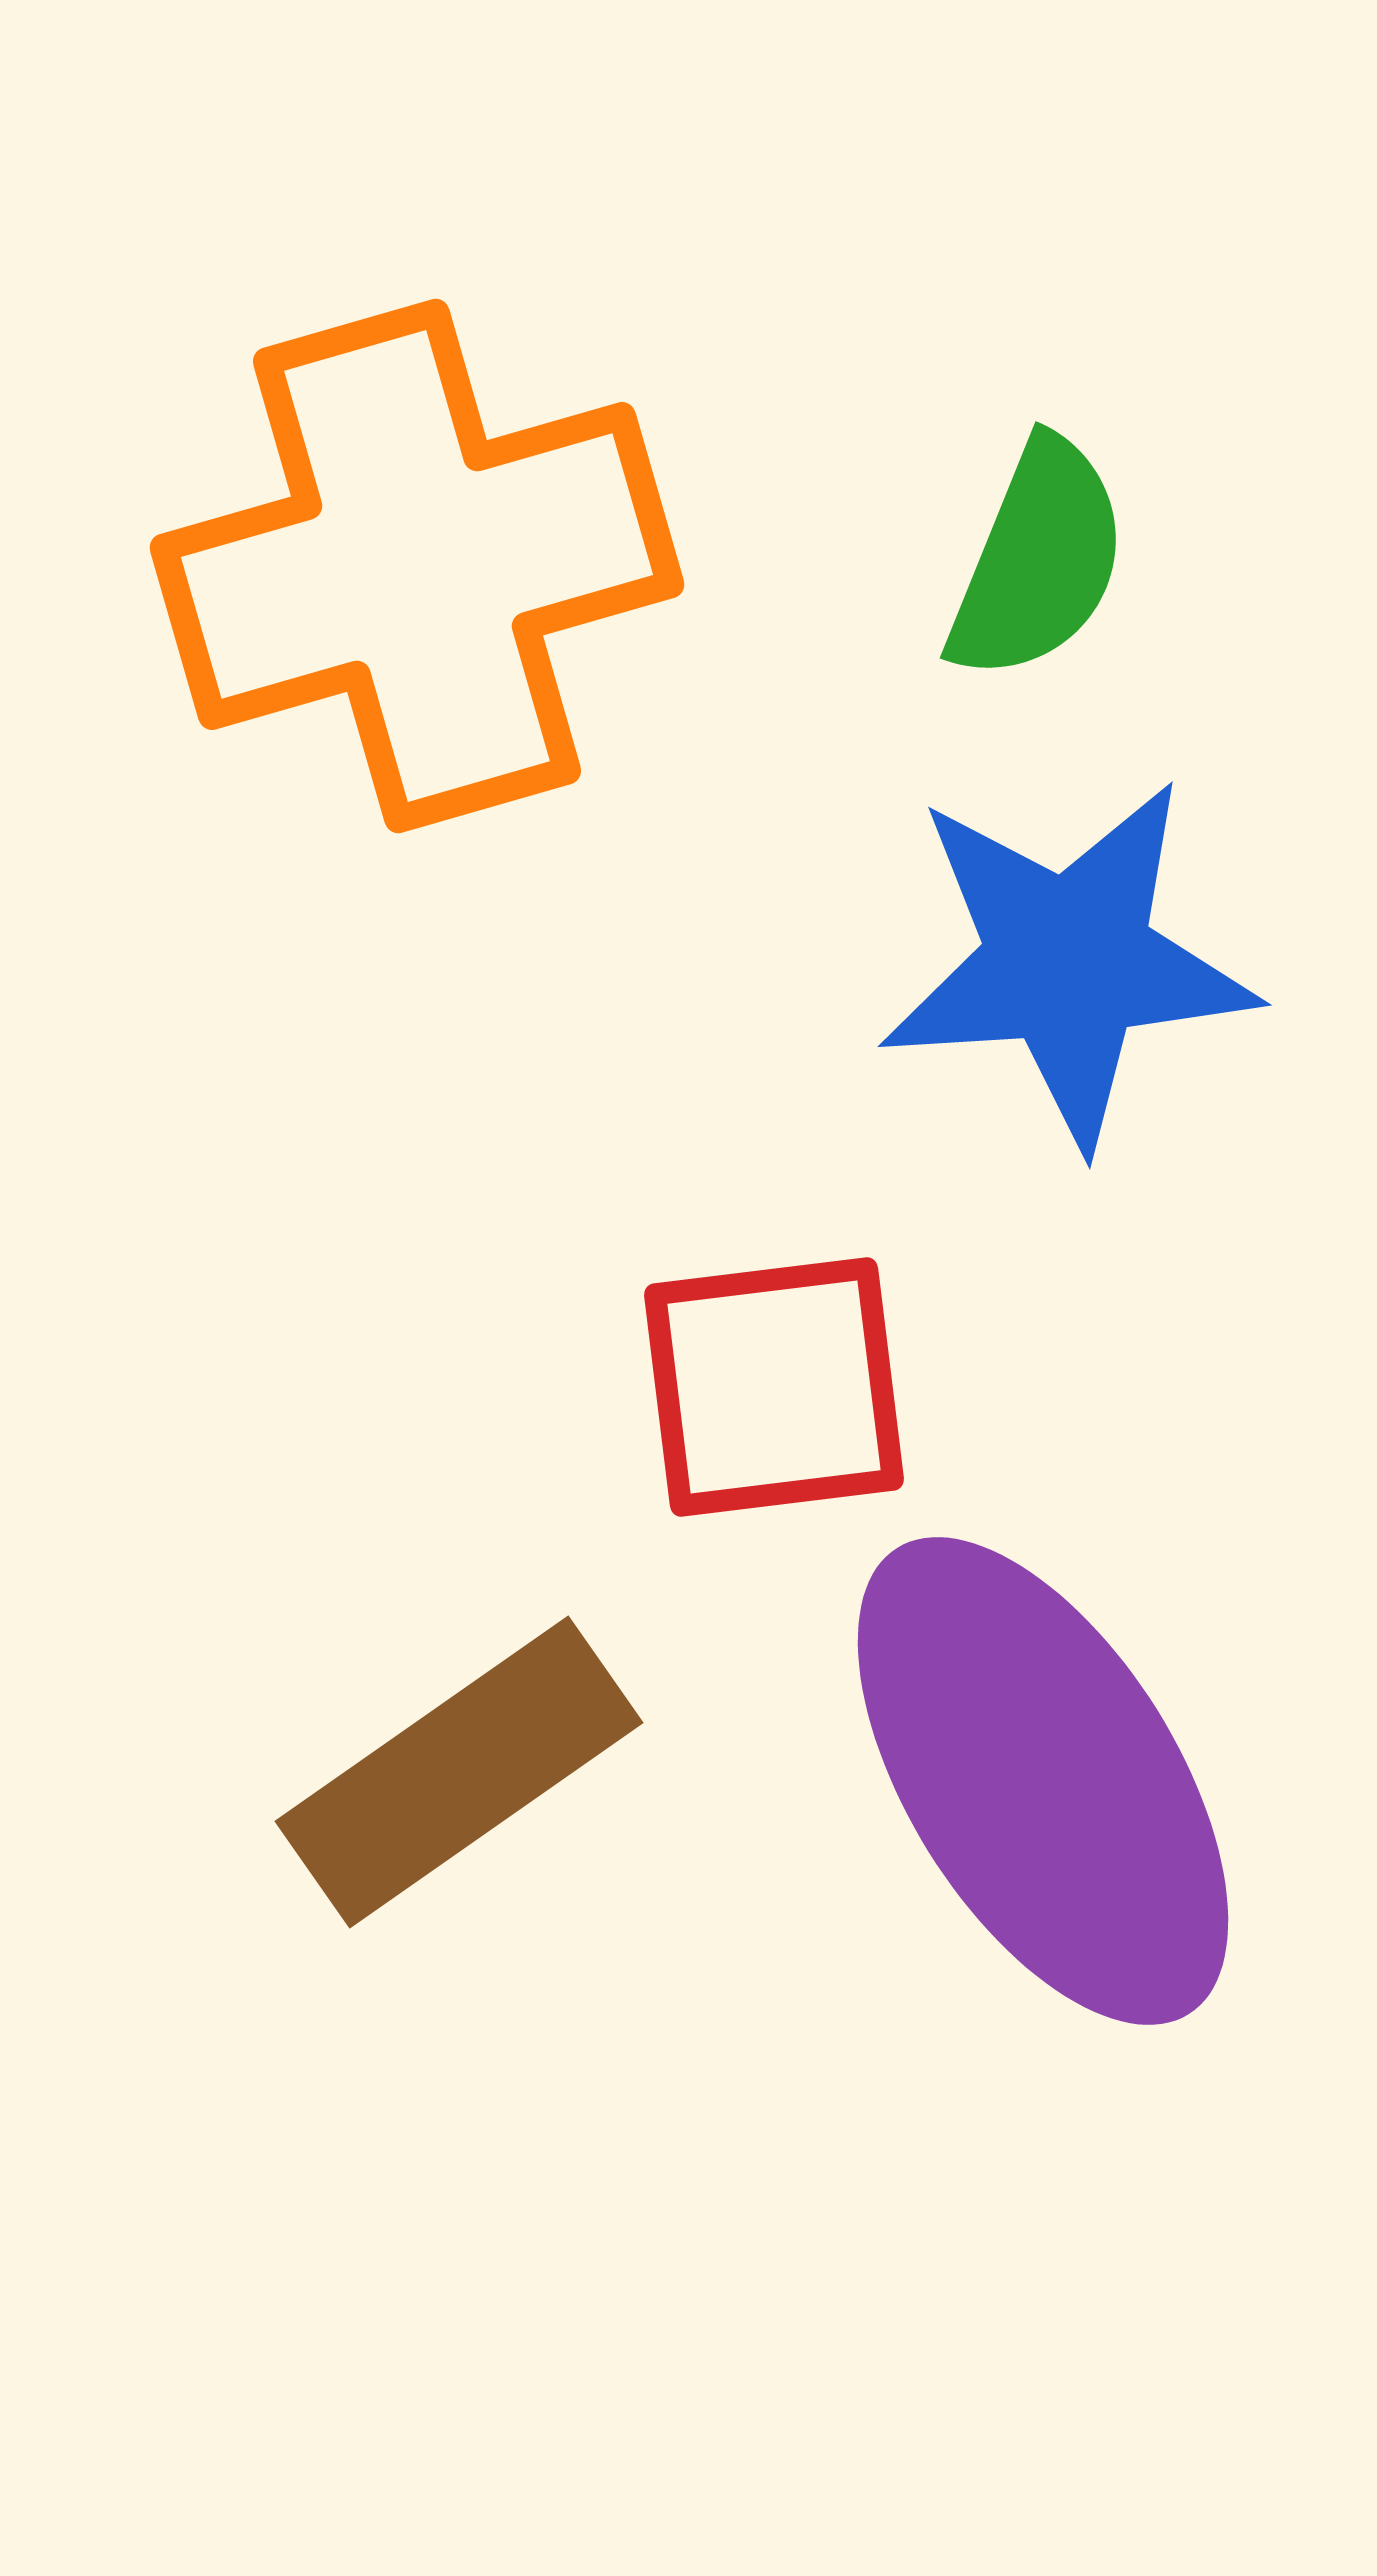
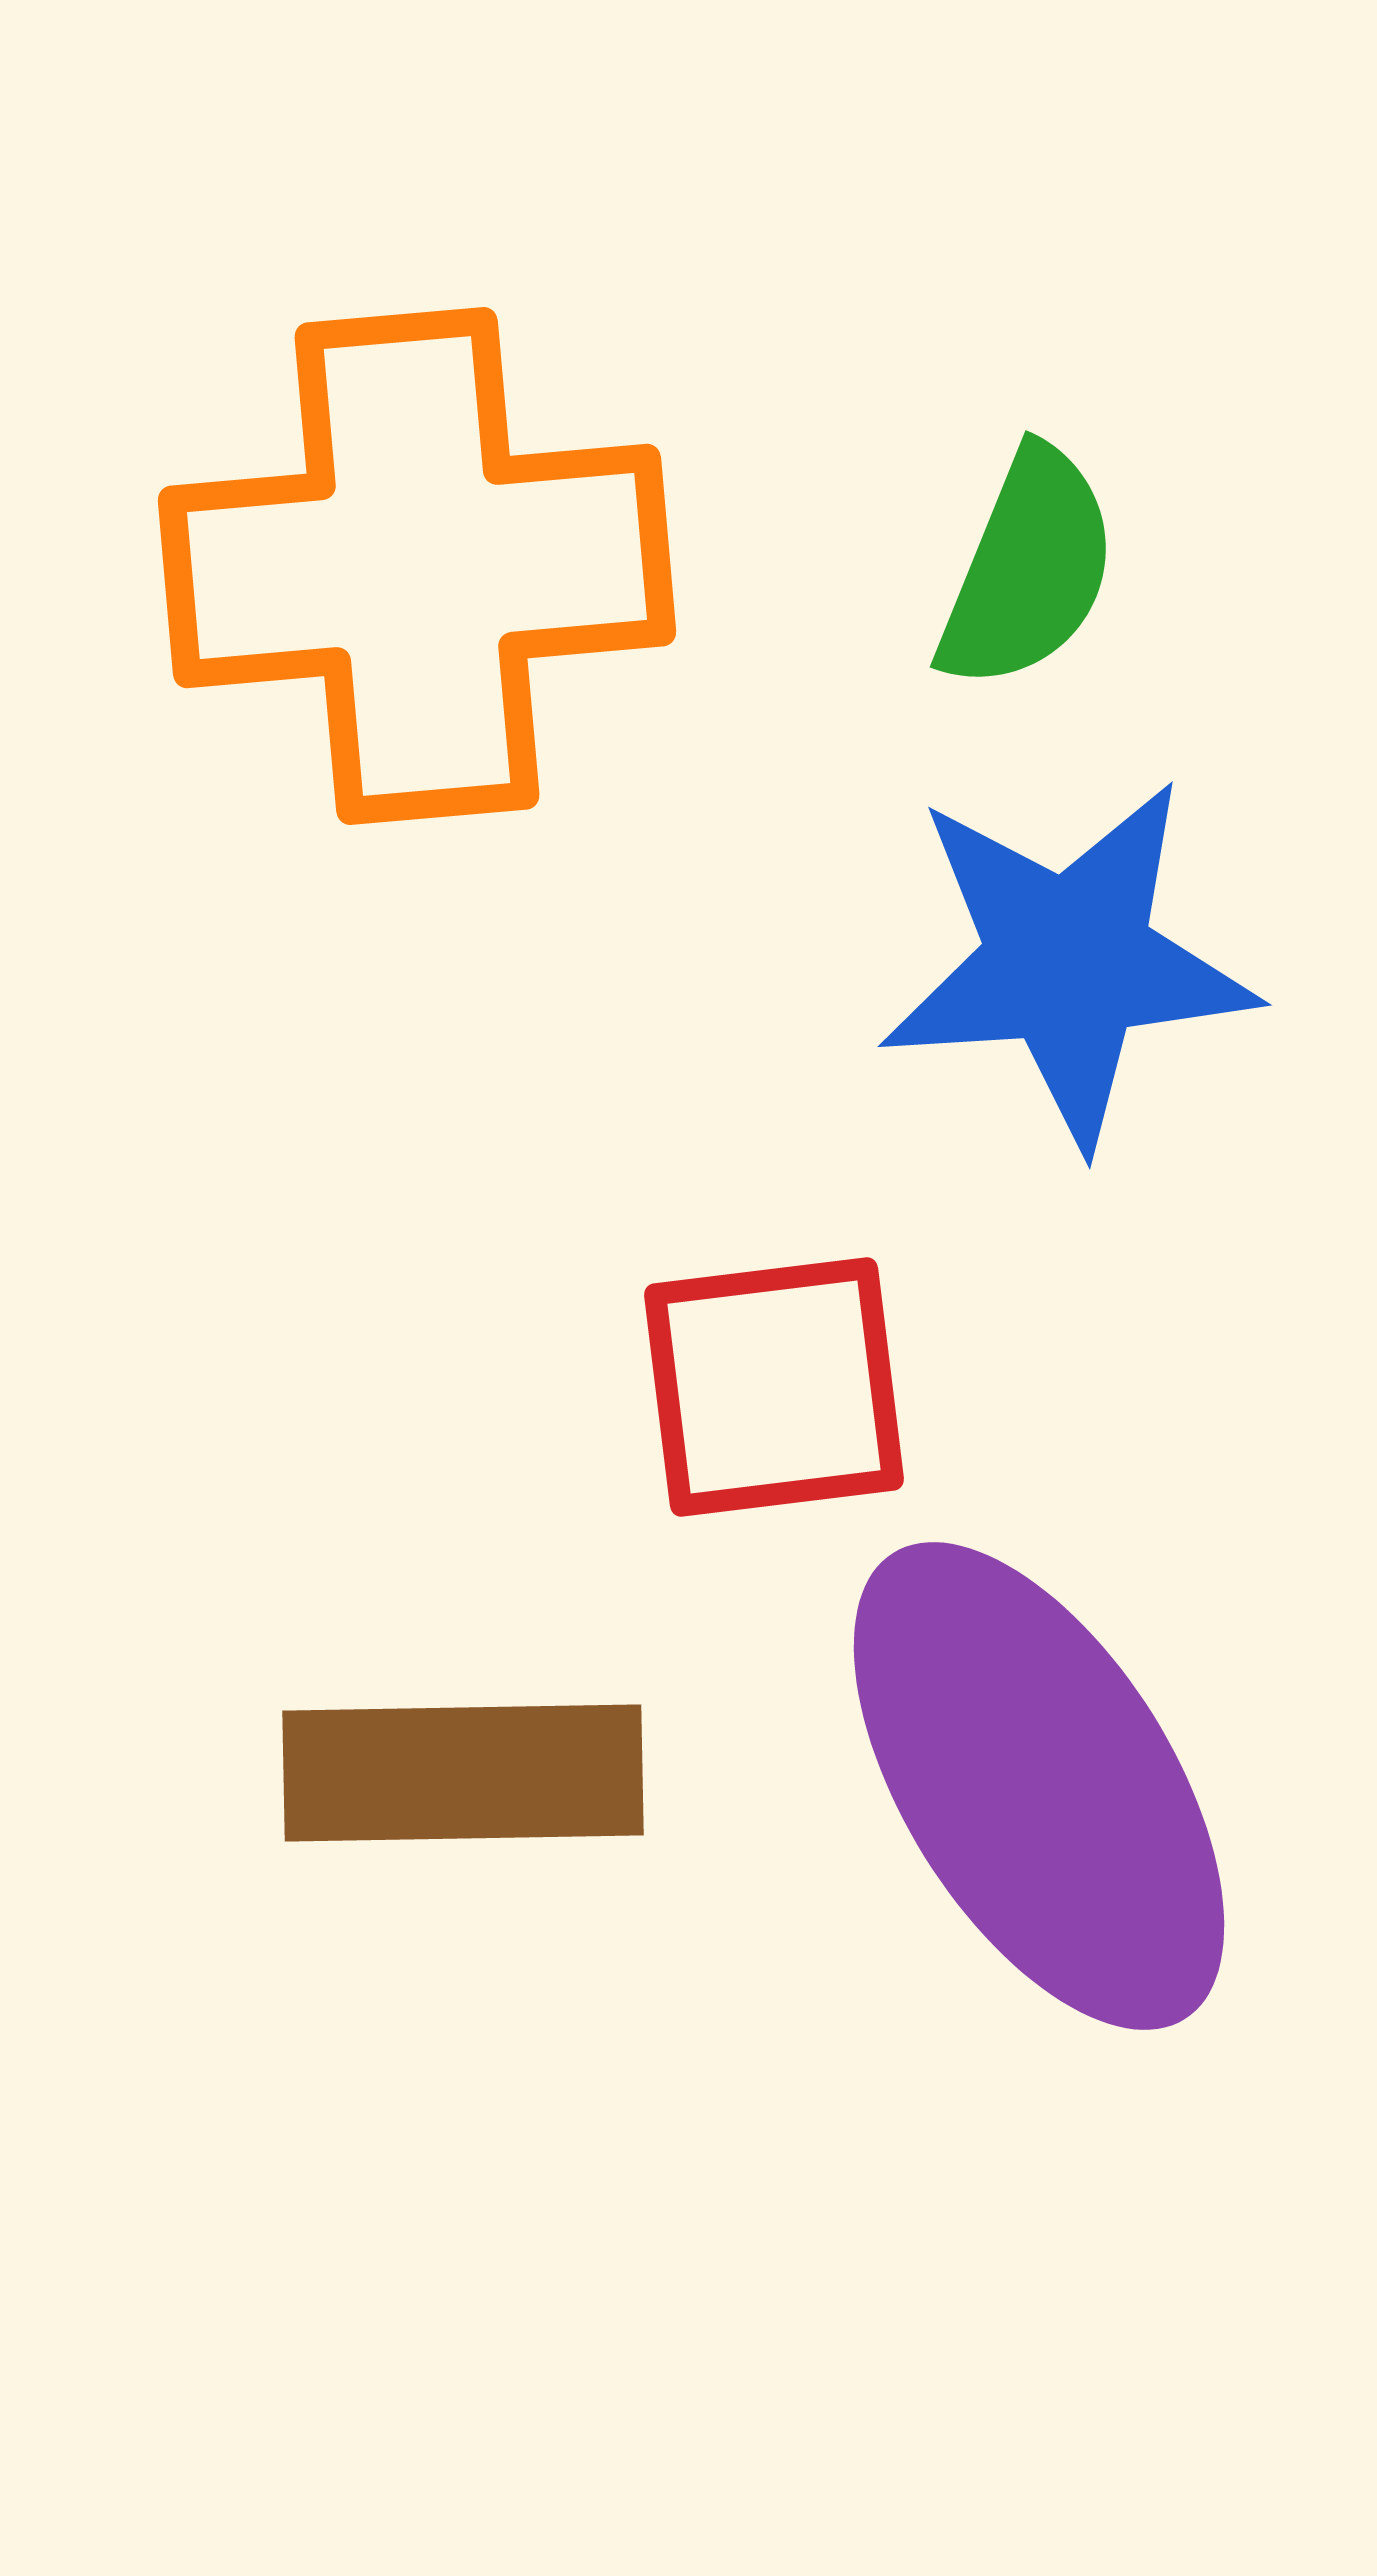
green semicircle: moved 10 px left, 9 px down
orange cross: rotated 11 degrees clockwise
brown rectangle: moved 4 px right, 1 px down; rotated 34 degrees clockwise
purple ellipse: moved 4 px left, 5 px down
